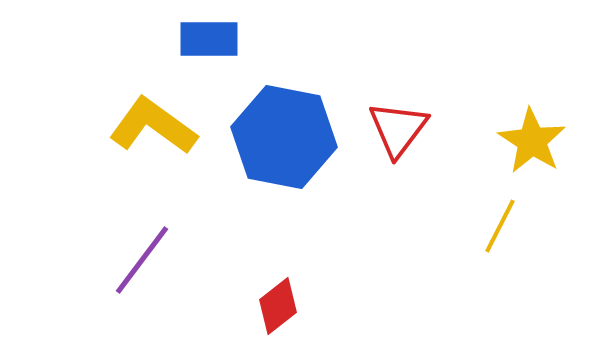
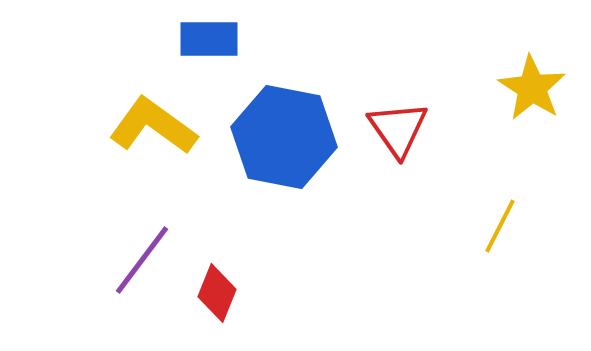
red triangle: rotated 12 degrees counterclockwise
yellow star: moved 53 px up
red diamond: moved 61 px left, 13 px up; rotated 30 degrees counterclockwise
